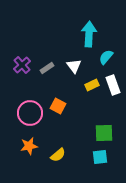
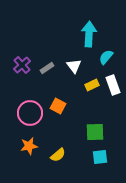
green square: moved 9 px left, 1 px up
